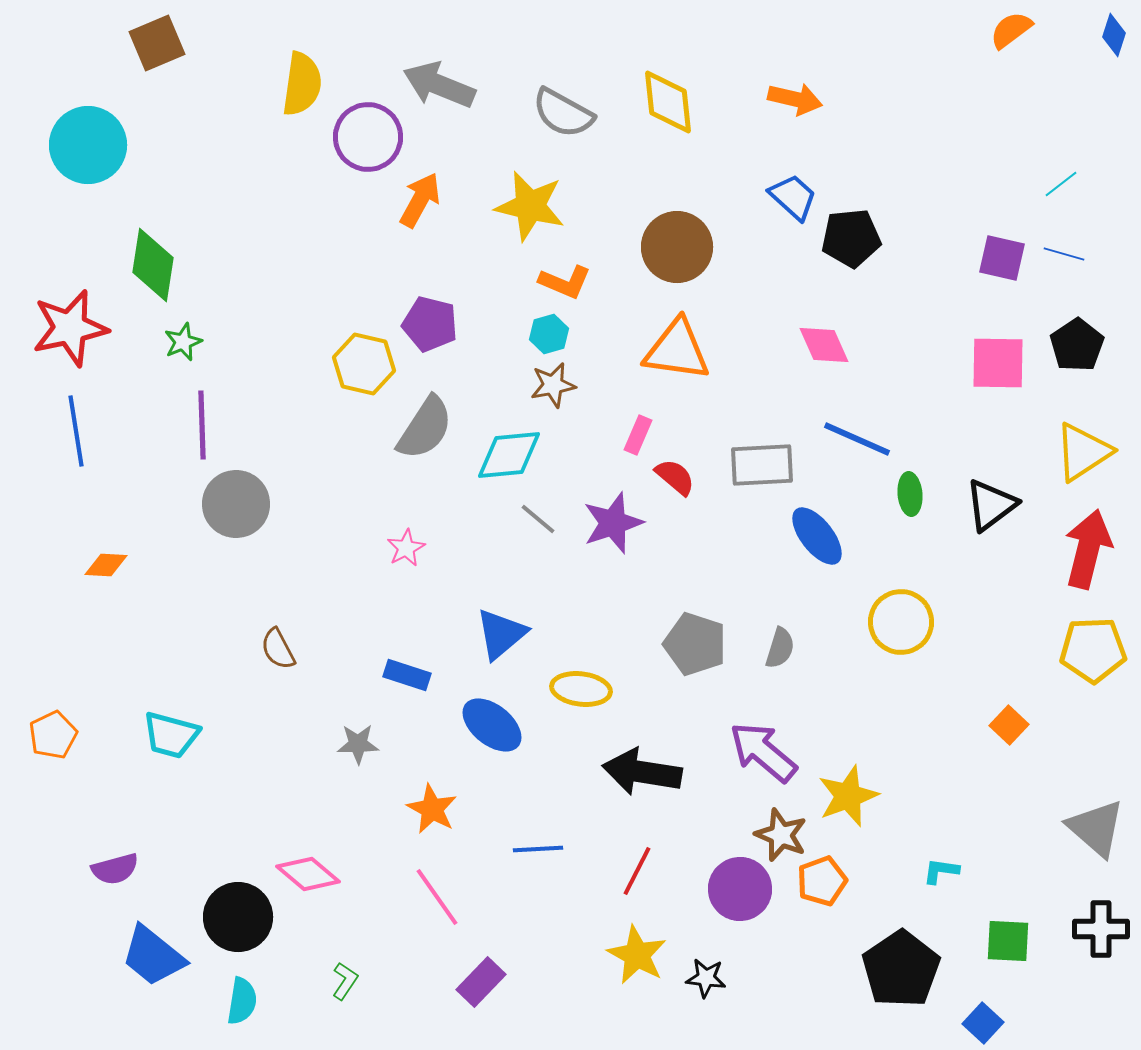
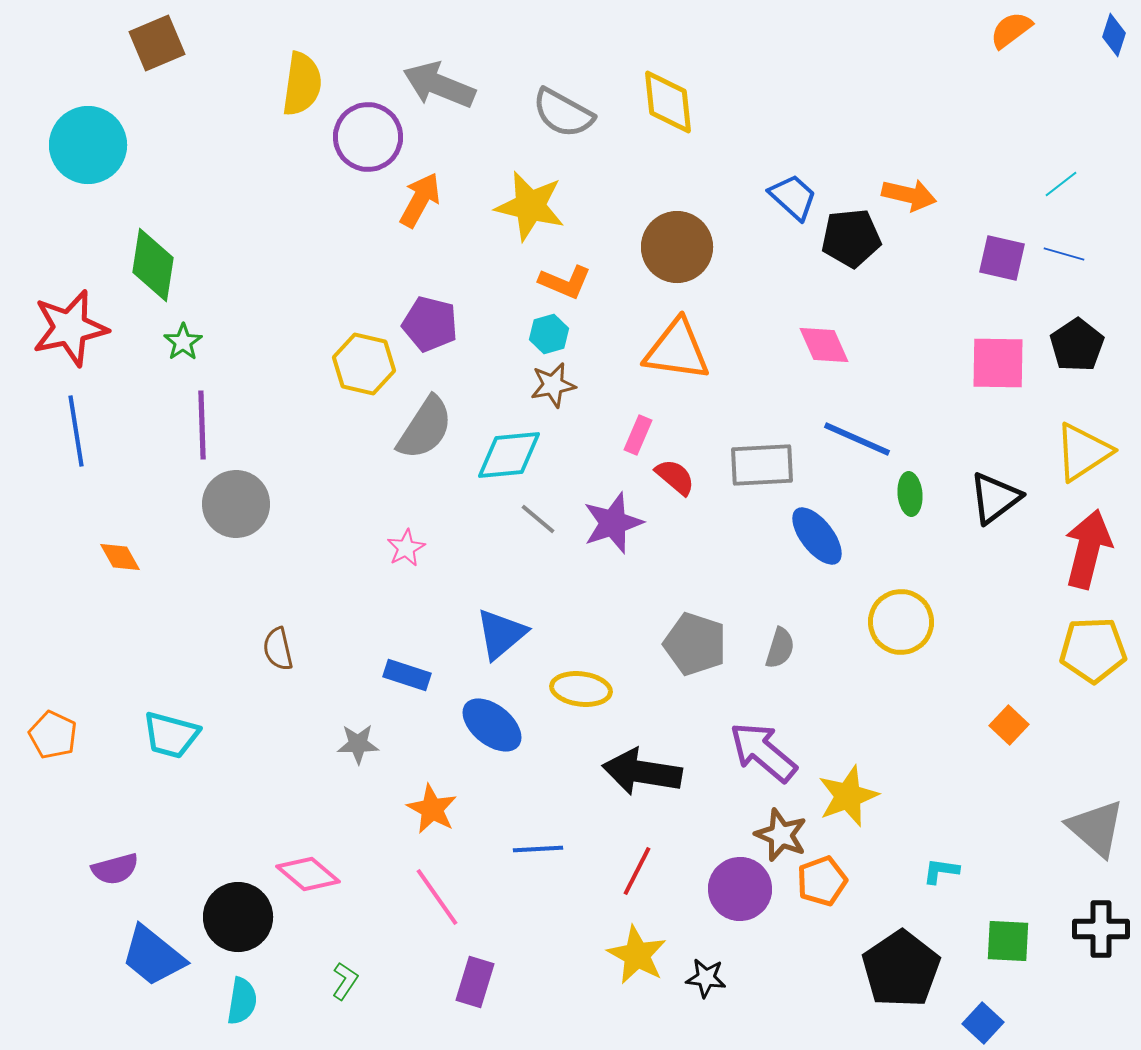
orange arrow at (795, 99): moved 114 px right, 96 px down
green star at (183, 342): rotated 12 degrees counterclockwise
black triangle at (991, 505): moved 4 px right, 7 px up
orange diamond at (106, 565): moved 14 px right, 8 px up; rotated 57 degrees clockwise
brown semicircle at (278, 649): rotated 15 degrees clockwise
orange pentagon at (53, 735): rotated 21 degrees counterclockwise
purple rectangle at (481, 982): moved 6 px left; rotated 27 degrees counterclockwise
